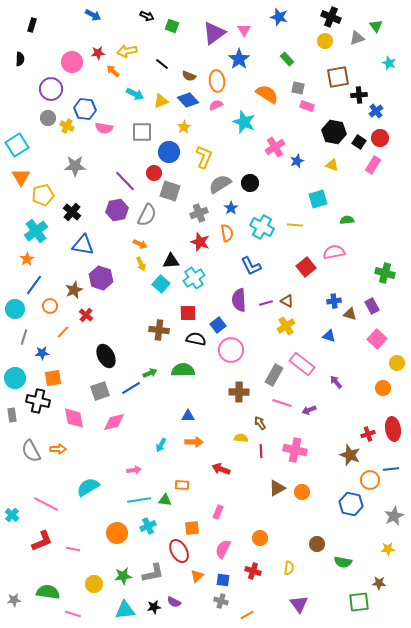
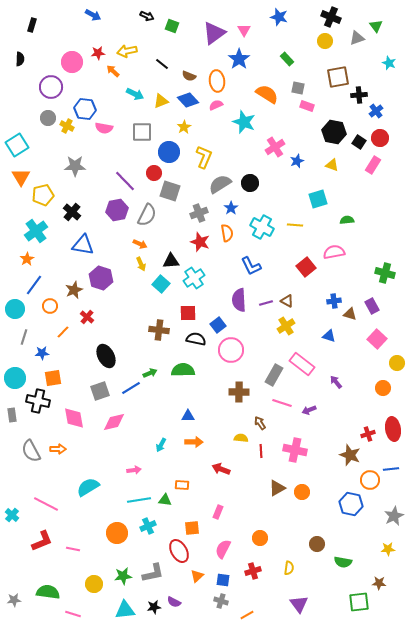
purple circle at (51, 89): moved 2 px up
red cross at (86, 315): moved 1 px right, 2 px down
red cross at (253, 571): rotated 35 degrees counterclockwise
